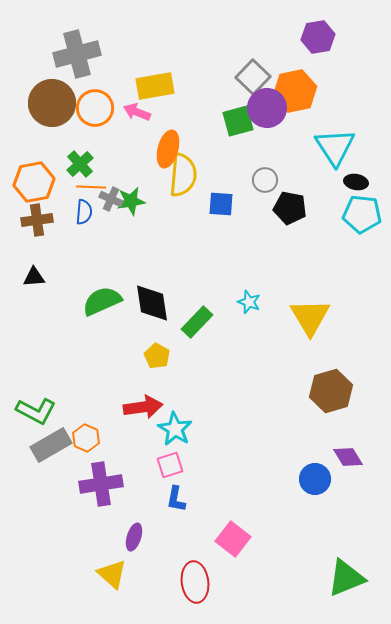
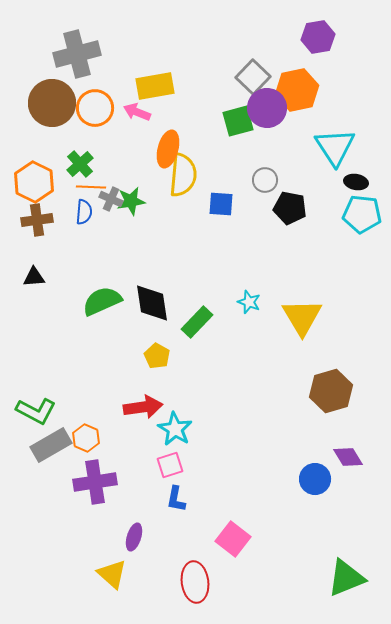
orange hexagon at (295, 91): moved 2 px right, 1 px up
orange hexagon at (34, 182): rotated 24 degrees counterclockwise
yellow triangle at (310, 317): moved 8 px left
purple cross at (101, 484): moved 6 px left, 2 px up
